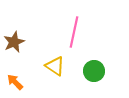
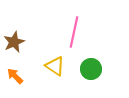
green circle: moved 3 px left, 2 px up
orange arrow: moved 6 px up
